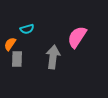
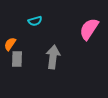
cyan semicircle: moved 8 px right, 8 px up
pink semicircle: moved 12 px right, 8 px up
